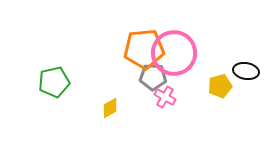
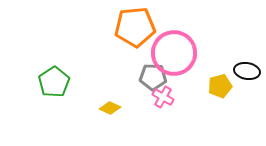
orange pentagon: moved 9 px left, 22 px up
black ellipse: moved 1 px right
green pentagon: rotated 20 degrees counterclockwise
pink cross: moved 2 px left
yellow diamond: rotated 55 degrees clockwise
